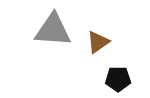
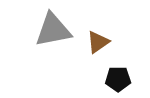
gray triangle: rotated 15 degrees counterclockwise
